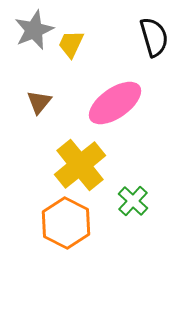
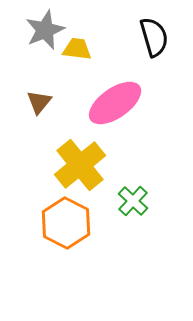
gray star: moved 11 px right
yellow trapezoid: moved 6 px right, 5 px down; rotated 72 degrees clockwise
